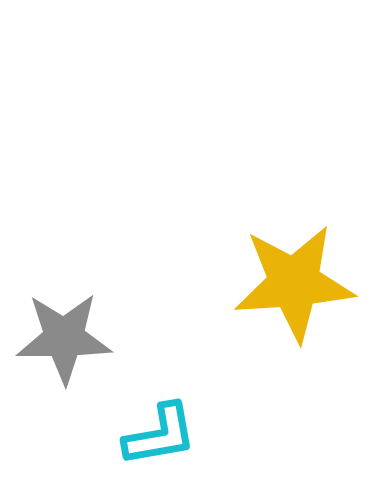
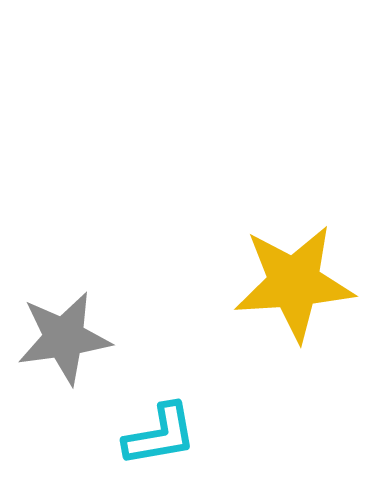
gray star: rotated 8 degrees counterclockwise
